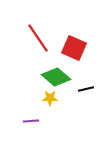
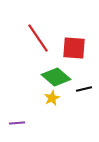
red square: rotated 20 degrees counterclockwise
black line: moved 2 px left
yellow star: moved 2 px right; rotated 28 degrees counterclockwise
purple line: moved 14 px left, 2 px down
